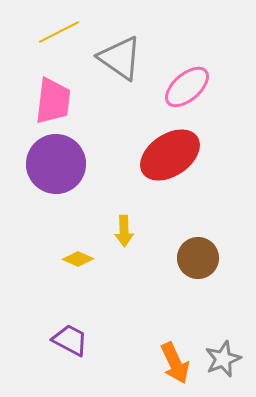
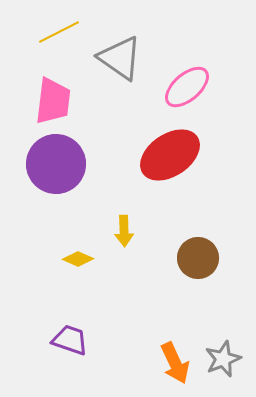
purple trapezoid: rotated 9 degrees counterclockwise
